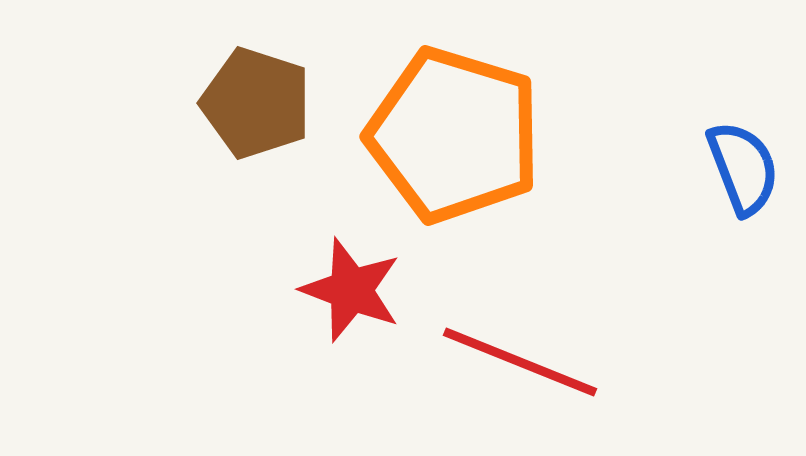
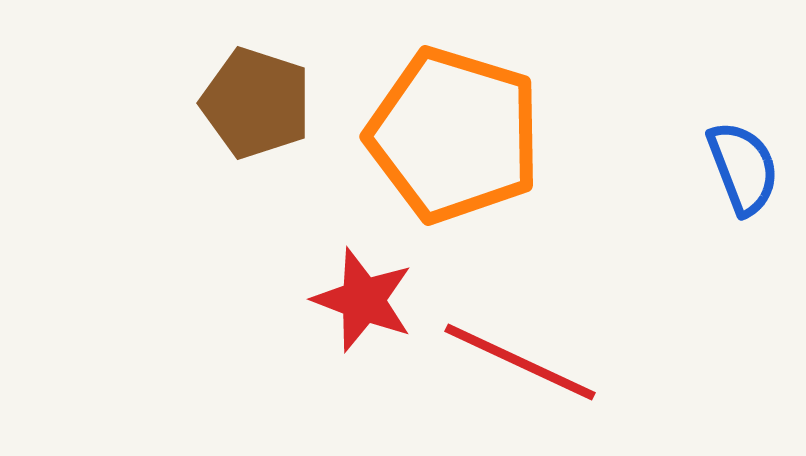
red star: moved 12 px right, 10 px down
red line: rotated 3 degrees clockwise
